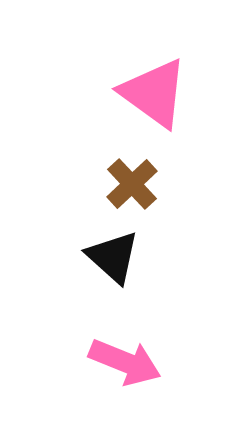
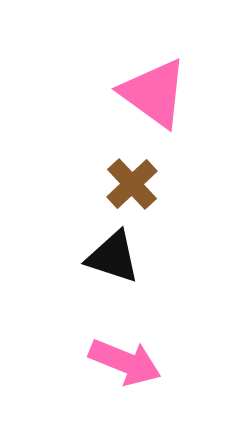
black triangle: rotated 24 degrees counterclockwise
